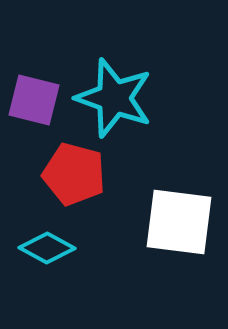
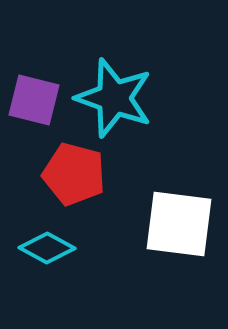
white square: moved 2 px down
